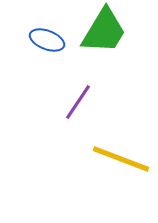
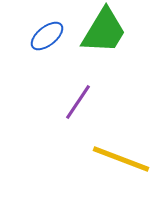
blue ellipse: moved 4 px up; rotated 60 degrees counterclockwise
